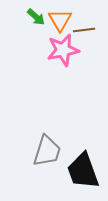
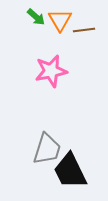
pink star: moved 12 px left, 21 px down
gray trapezoid: moved 2 px up
black trapezoid: moved 13 px left; rotated 6 degrees counterclockwise
